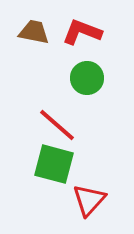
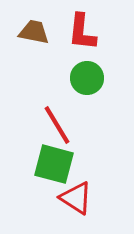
red L-shape: rotated 105 degrees counterclockwise
red line: rotated 18 degrees clockwise
red triangle: moved 13 px left, 2 px up; rotated 39 degrees counterclockwise
